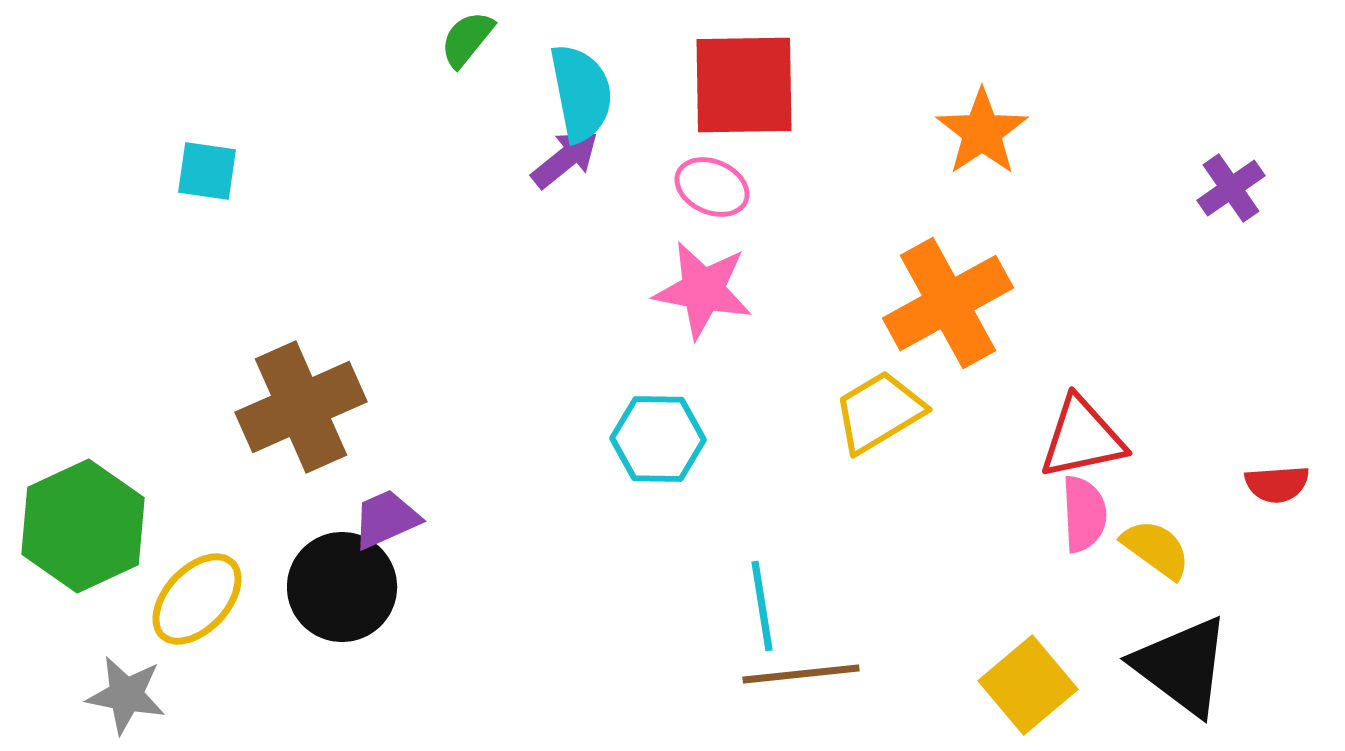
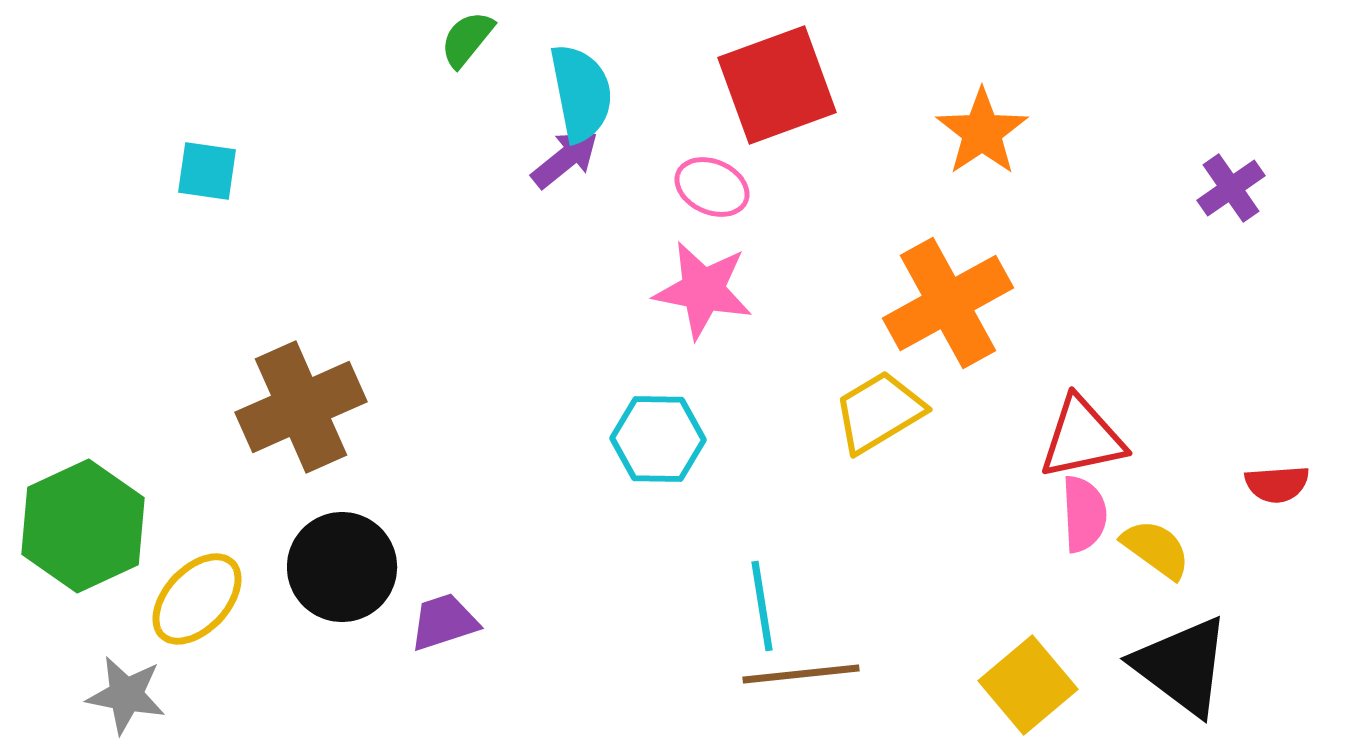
red square: moved 33 px right; rotated 19 degrees counterclockwise
purple trapezoid: moved 58 px right, 103 px down; rotated 6 degrees clockwise
black circle: moved 20 px up
